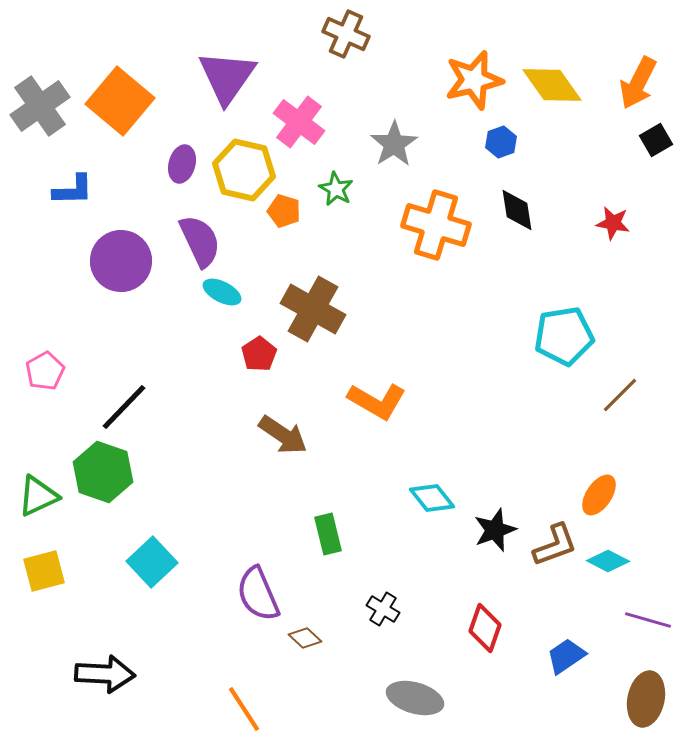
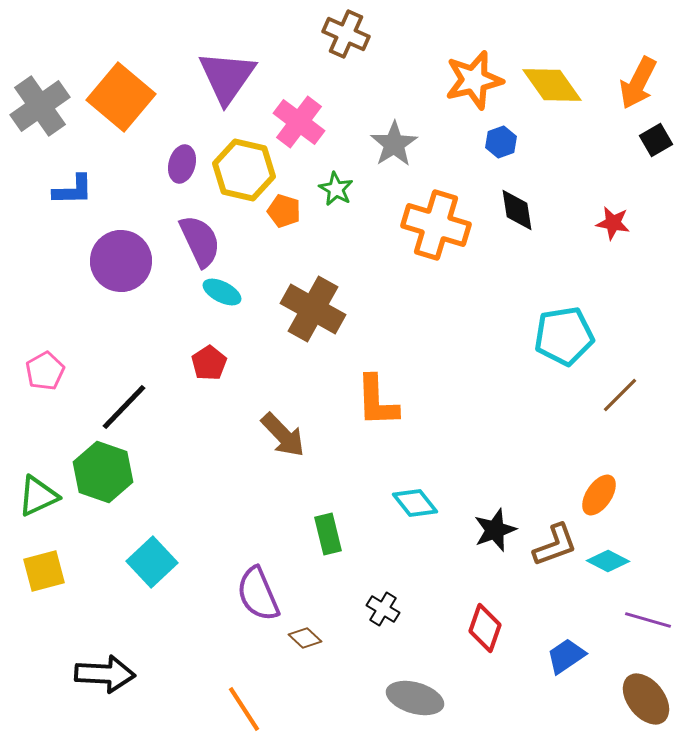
orange square at (120, 101): moved 1 px right, 4 px up
red pentagon at (259, 354): moved 50 px left, 9 px down
orange L-shape at (377, 401): rotated 58 degrees clockwise
brown arrow at (283, 435): rotated 12 degrees clockwise
cyan diamond at (432, 498): moved 17 px left, 5 px down
brown ellipse at (646, 699): rotated 50 degrees counterclockwise
